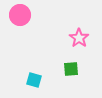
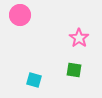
green square: moved 3 px right, 1 px down; rotated 14 degrees clockwise
